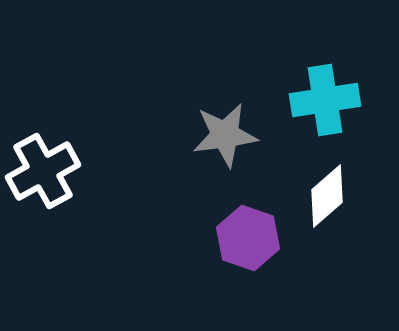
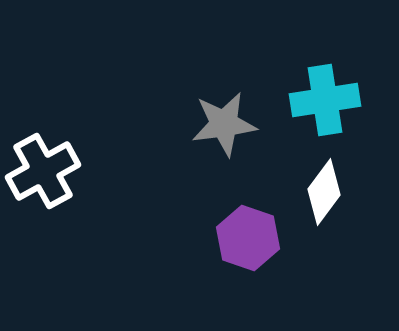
gray star: moved 1 px left, 11 px up
white diamond: moved 3 px left, 4 px up; rotated 12 degrees counterclockwise
